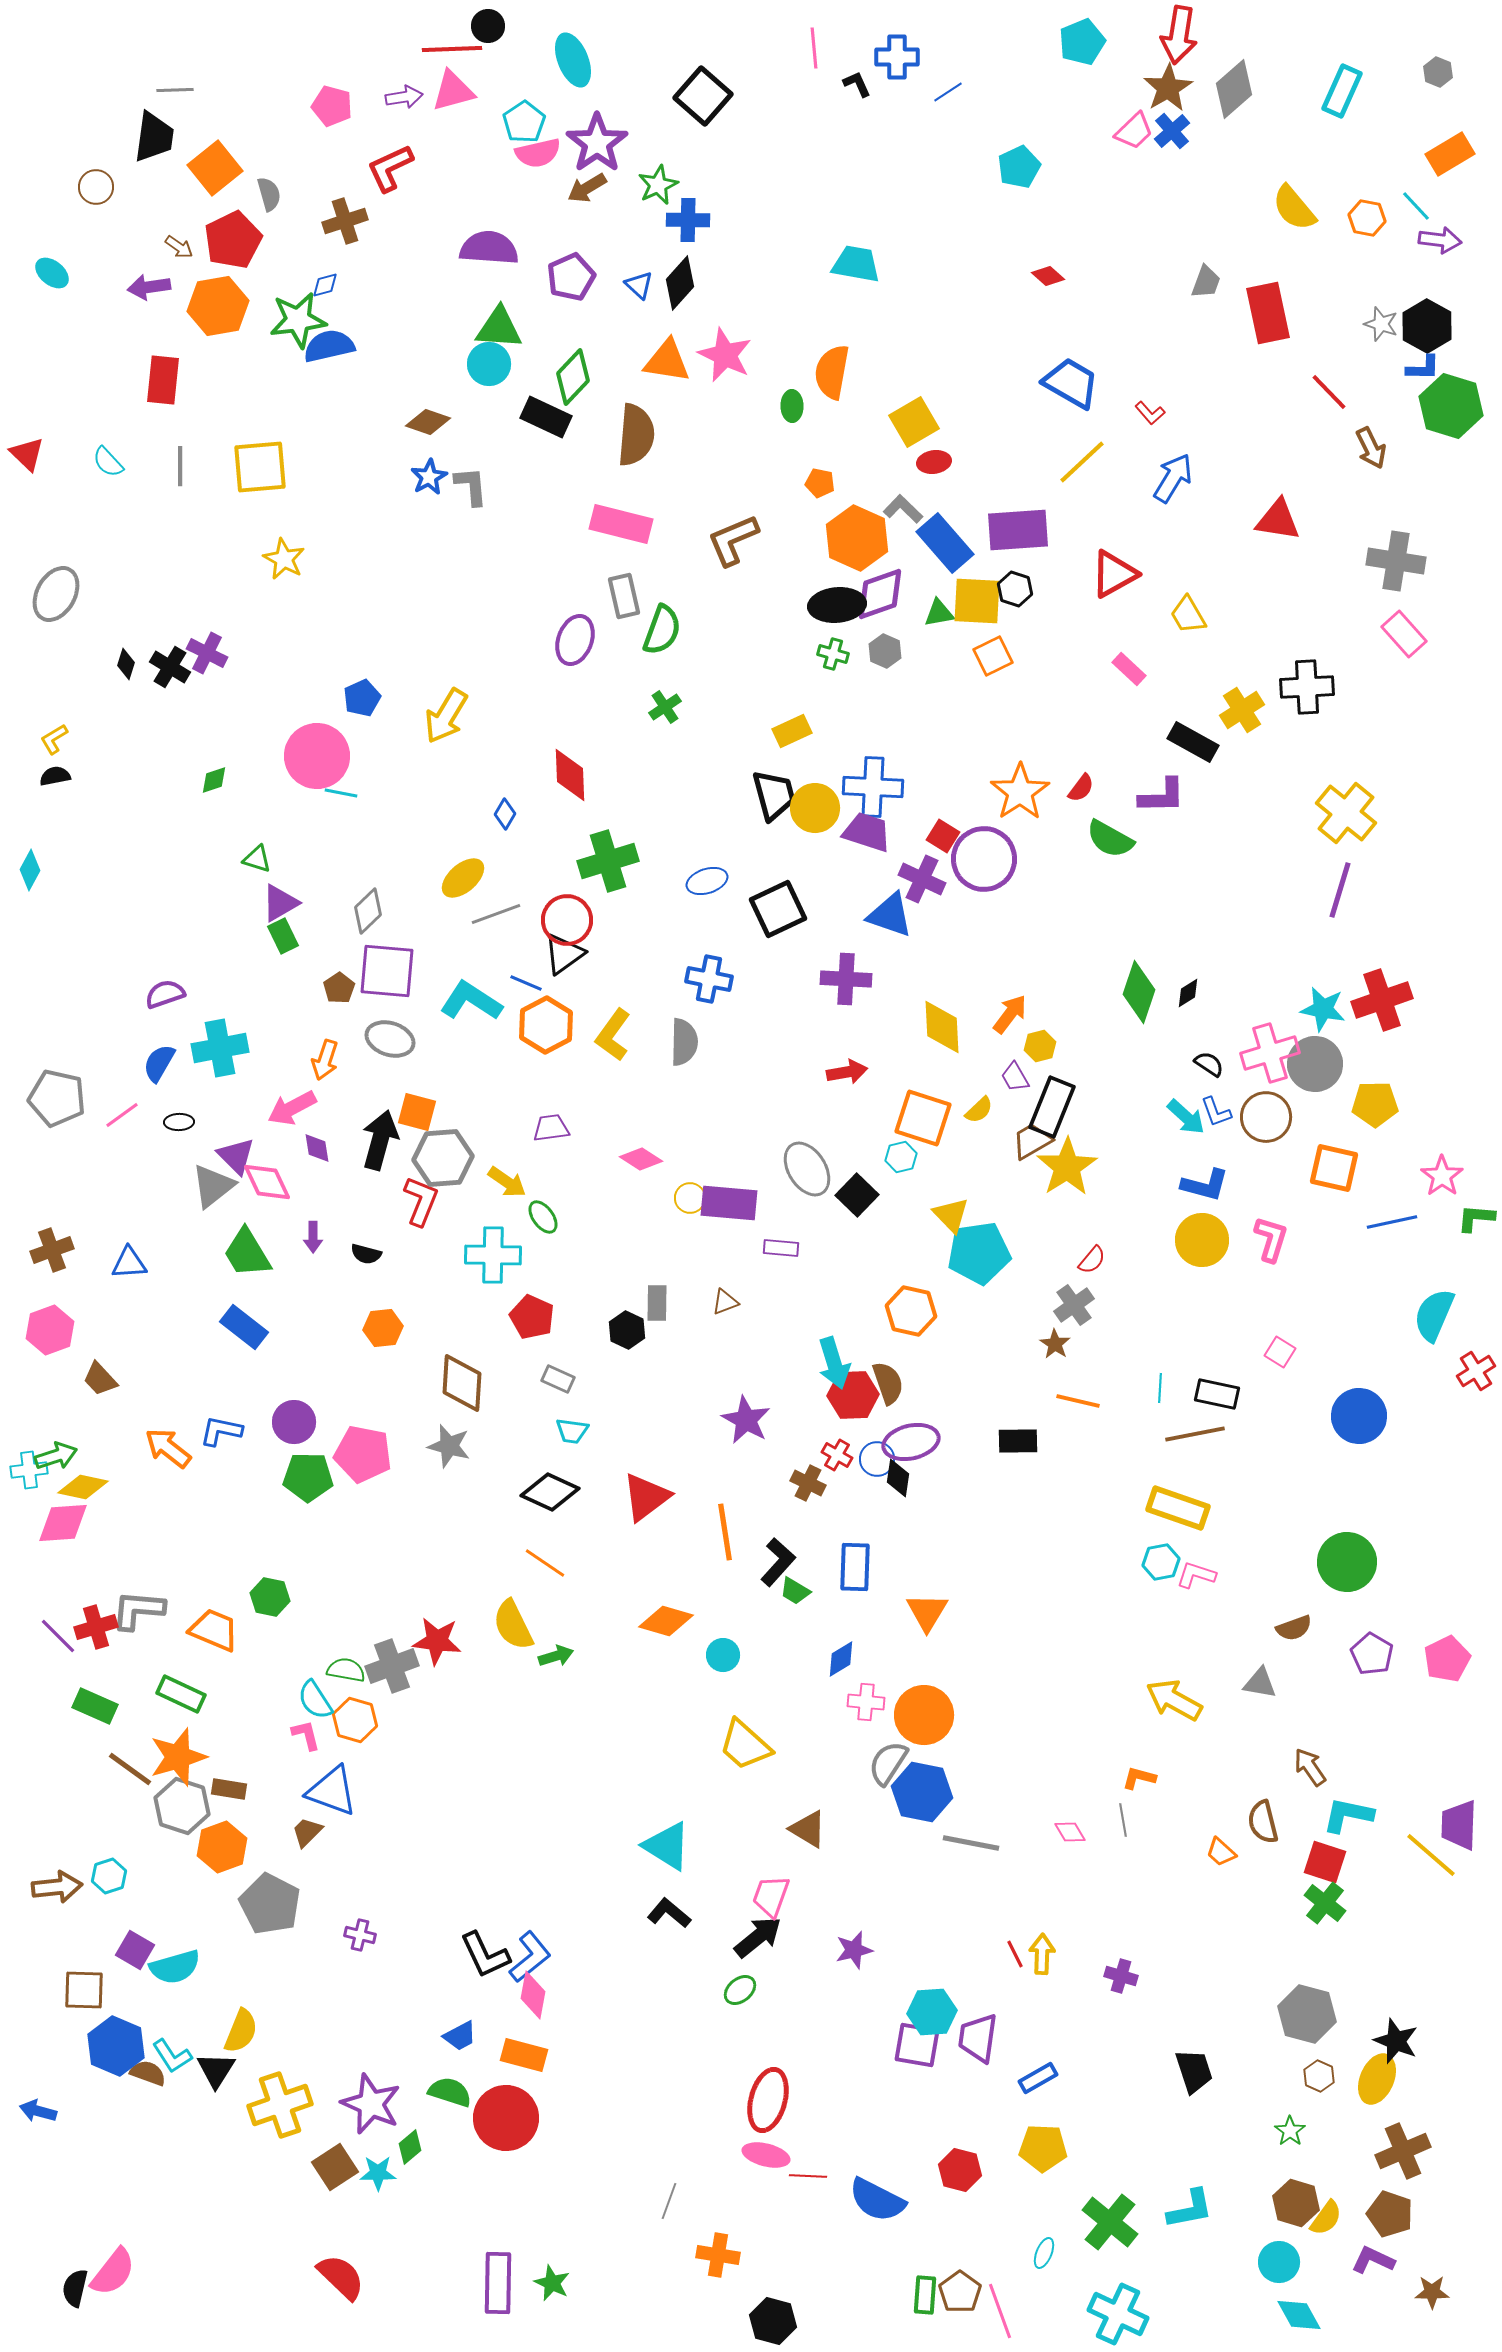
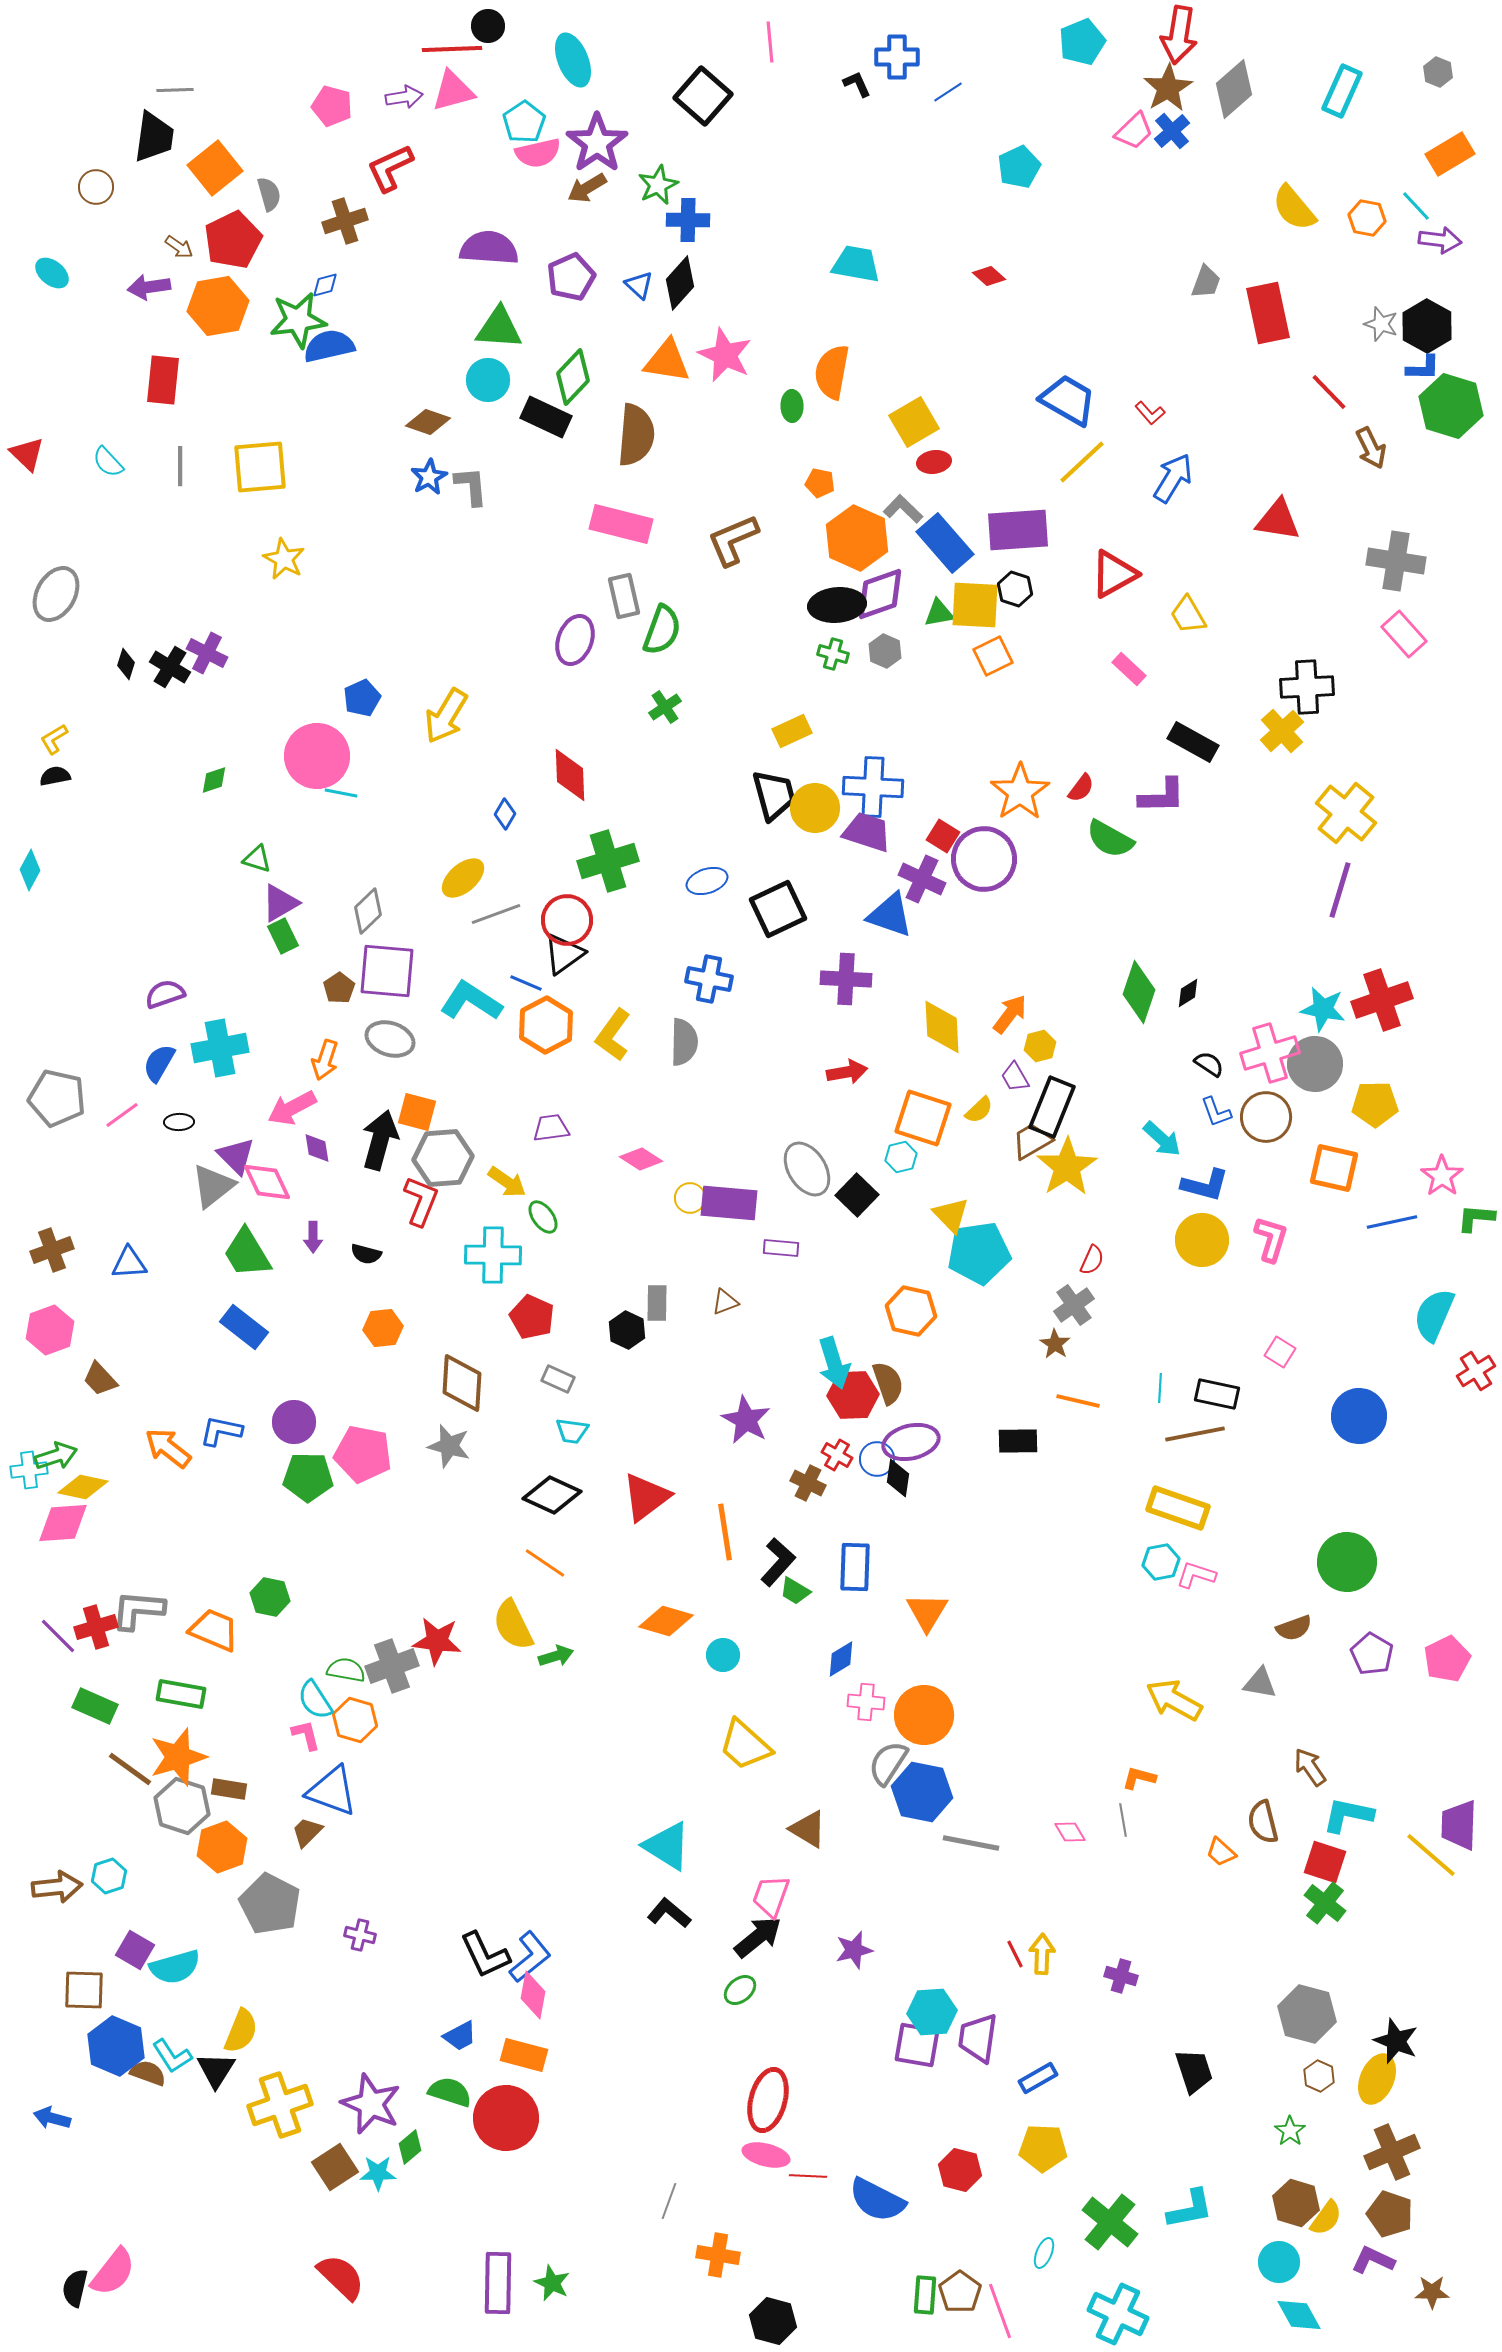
pink line at (814, 48): moved 44 px left, 6 px up
red diamond at (1048, 276): moved 59 px left
cyan circle at (489, 364): moved 1 px left, 16 px down
blue trapezoid at (1071, 383): moved 3 px left, 17 px down
yellow square at (977, 601): moved 2 px left, 4 px down
yellow cross at (1242, 710): moved 40 px right, 21 px down; rotated 9 degrees counterclockwise
cyan arrow at (1186, 1117): moved 24 px left, 22 px down
red semicircle at (1092, 1260): rotated 16 degrees counterclockwise
black diamond at (550, 1492): moved 2 px right, 3 px down
green rectangle at (181, 1694): rotated 15 degrees counterclockwise
blue arrow at (38, 2111): moved 14 px right, 7 px down
brown cross at (1403, 2151): moved 11 px left, 1 px down
